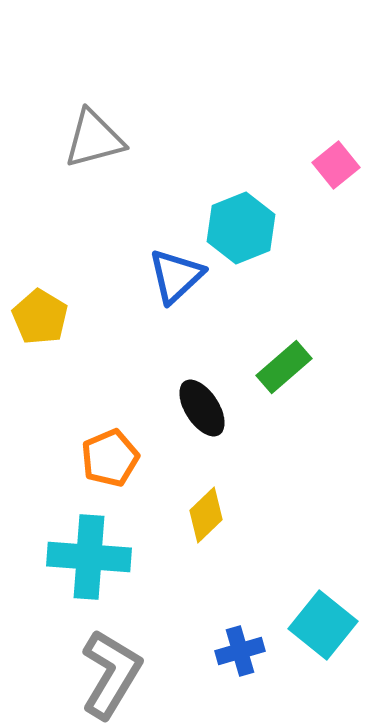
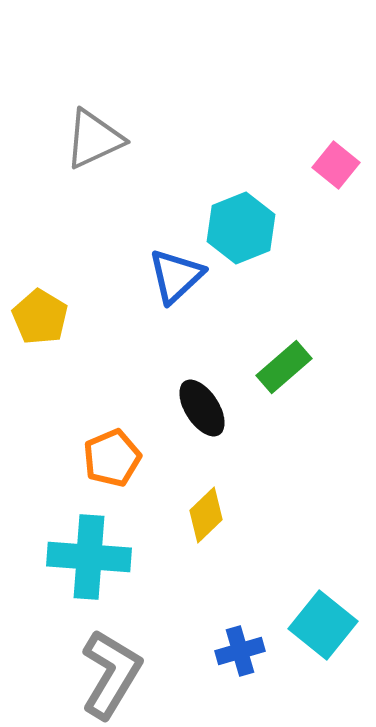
gray triangle: rotated 10 degrees counterclockwise
pink square: rotated 12 degrees counterclockwise
orange pentagon: moved 2 px right
